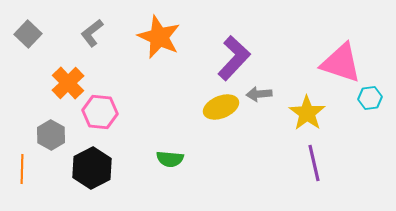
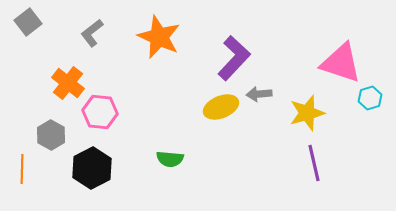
gray square: moved 12 px up; rotated 8 degrees clockwise
orange cross: rotated 8 degrees counterclockwise
cyan hexagon: rotated 10 degrees counterclockwise
yellow star: rotated 21 degrees clockwise
